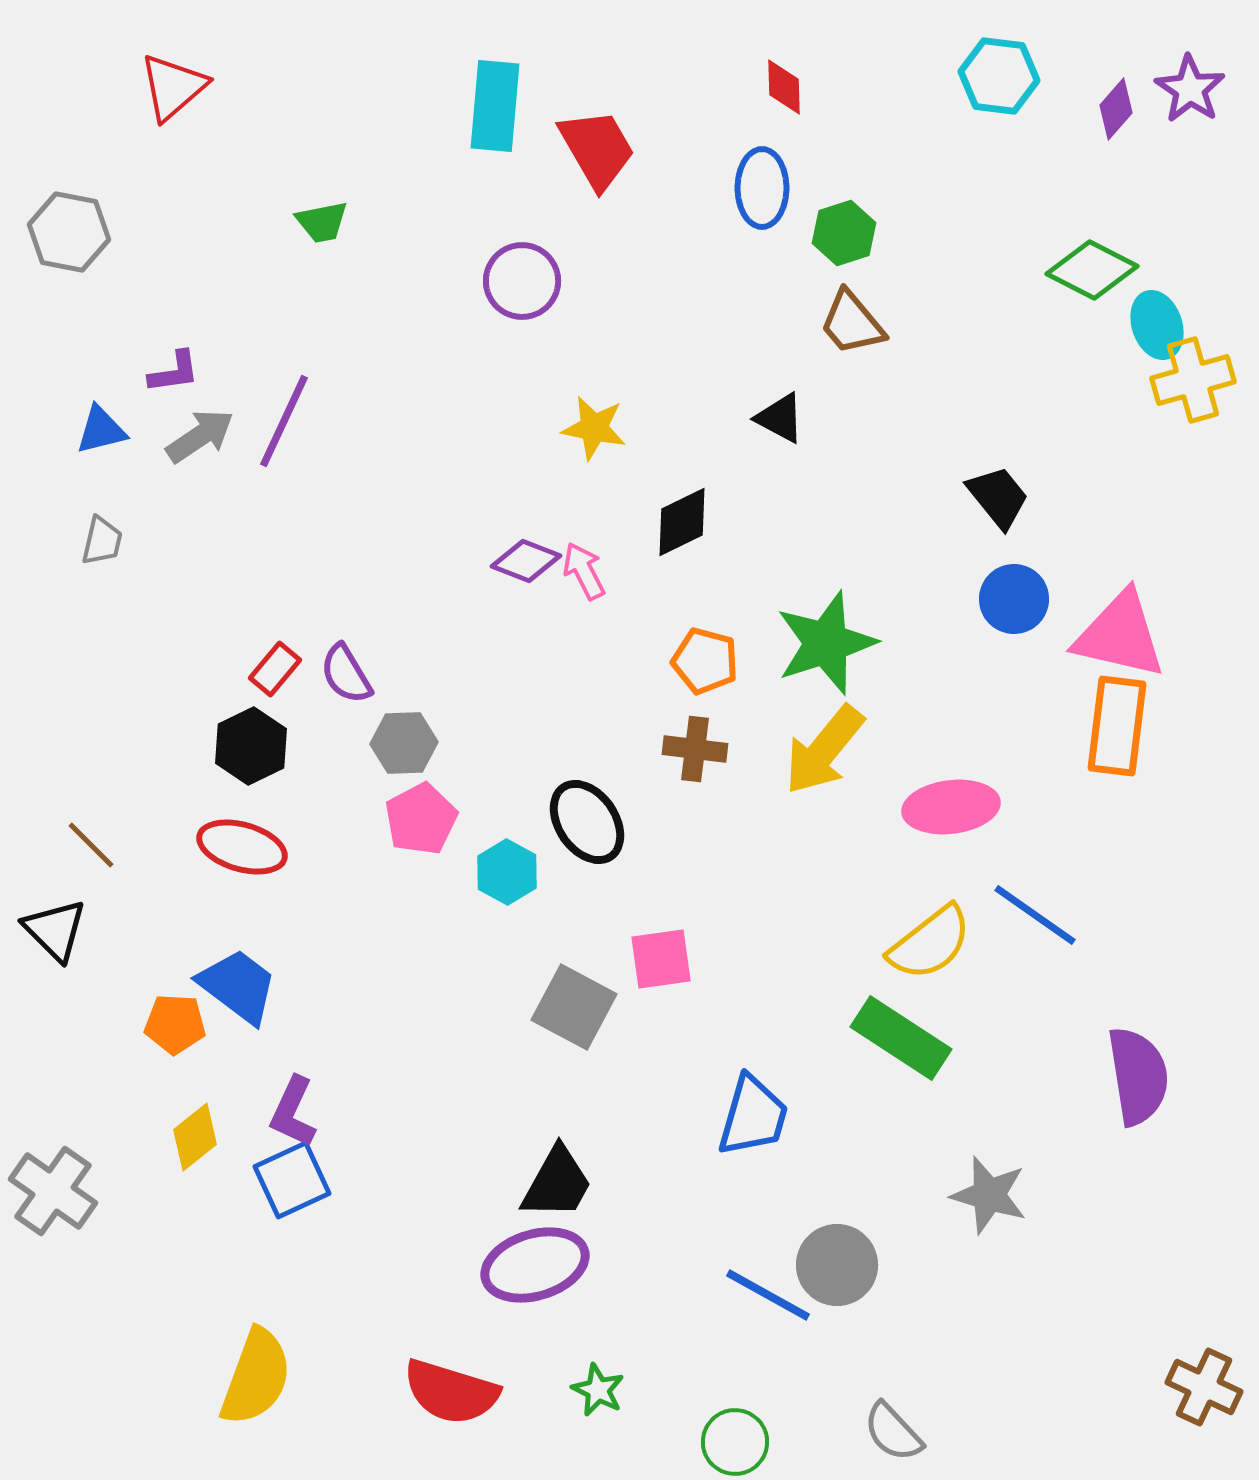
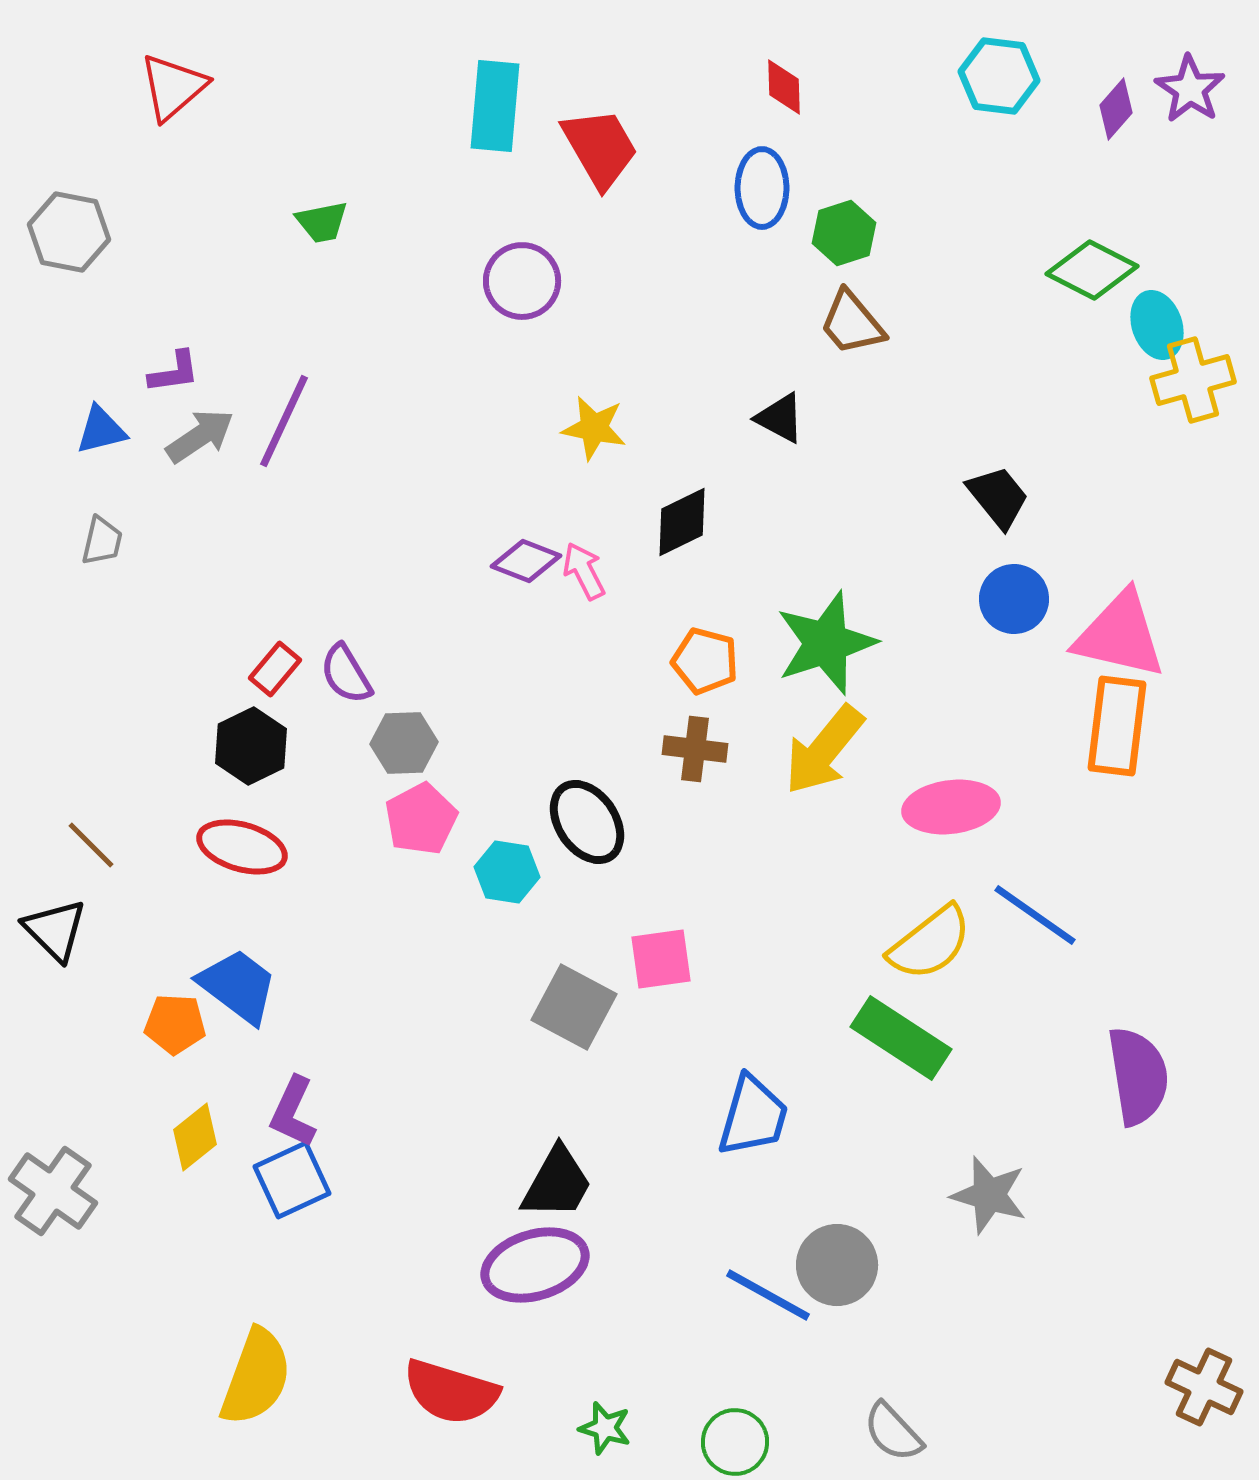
red trapezoid at (597, 149): moved 3 px right, 1 px up
cyan hexagon at (507, 872): rotated 20 degrees counterclockwise
green star at (598, 1390): moved 7 px right, 38 px down; rotated 10 degrees counterclockwise
